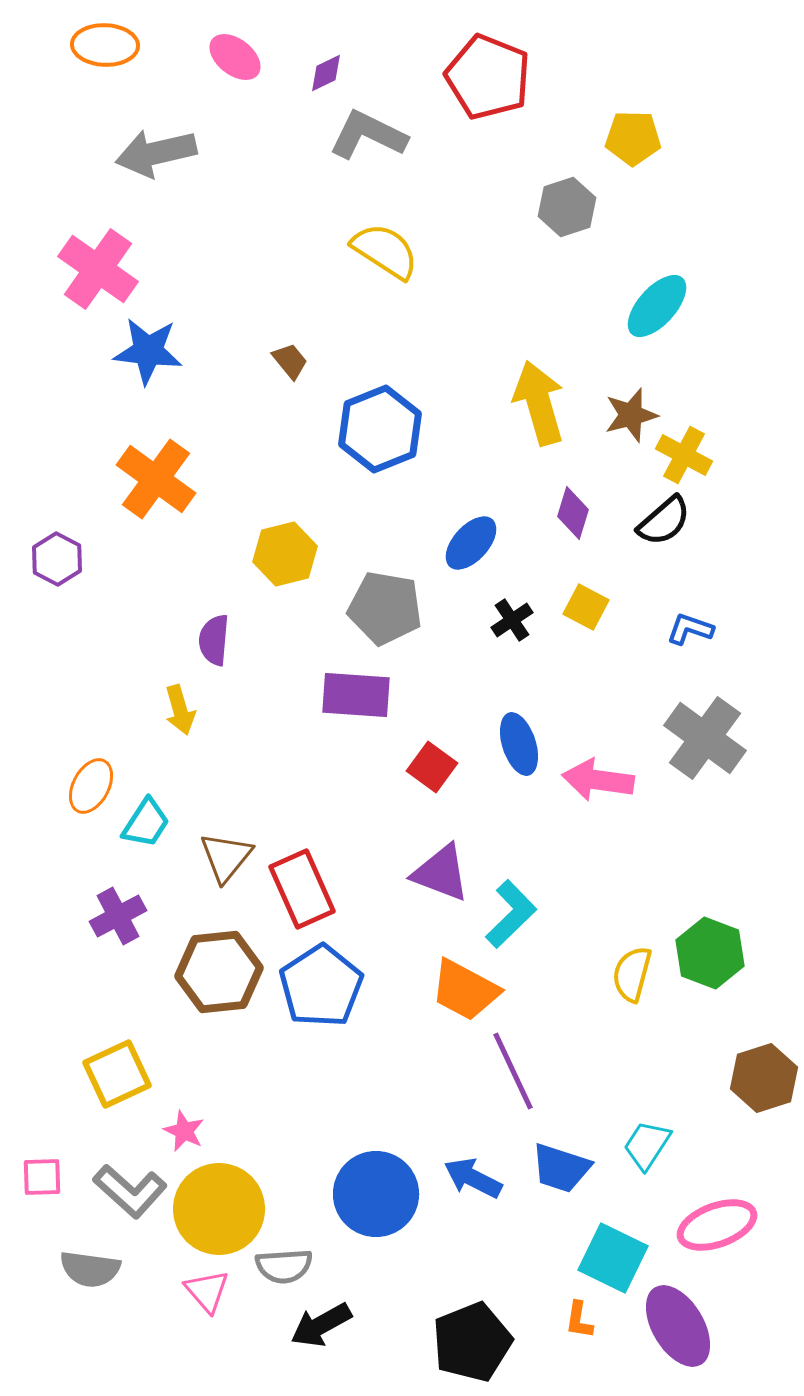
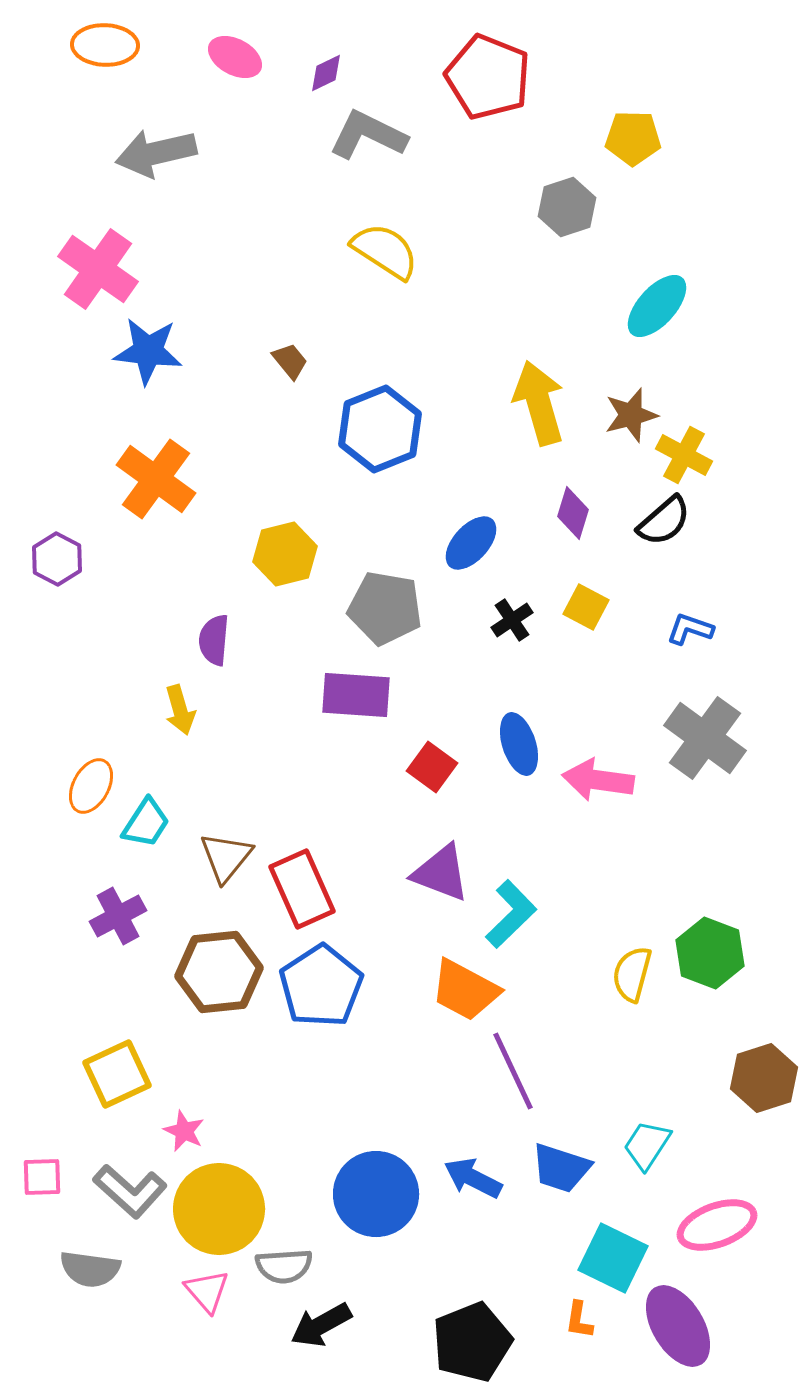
pink ellipse at (235, 57): rotated 10 degrees counterclockwise
